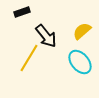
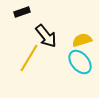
yellow semicircle: moved 9 px down; rotated 24 degrees clockwise
